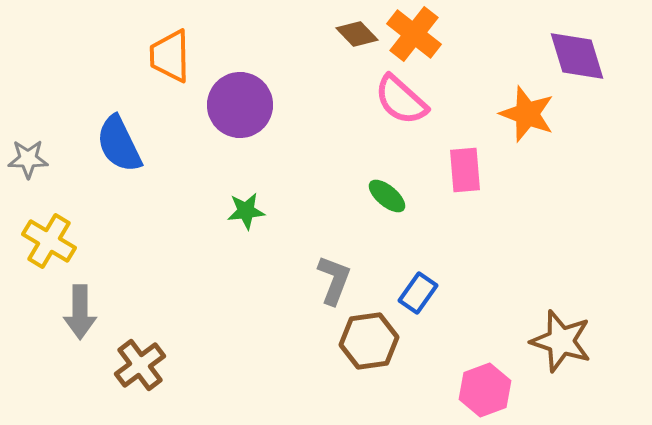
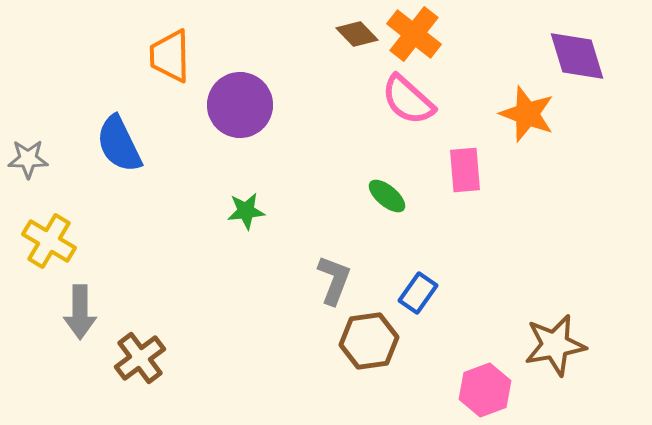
pink semicircle: moved 7 px right
brown star: moved 6 px left, 4 px down; rotated 28 degrees counterclockwise
brown cross: moved 7 px up
